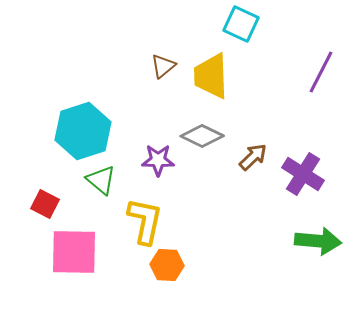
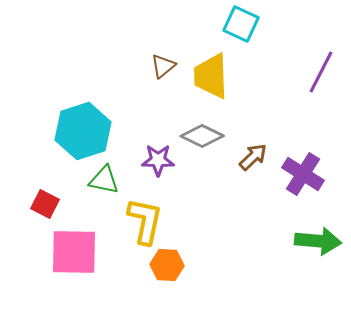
green triangle: moved 3 px right; rotated 28 degrees counterclockwise
